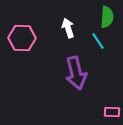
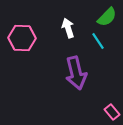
green semicircle: rotated 40 degrees clockwise
pink rectangle: rotated 49 degrees clockwise
